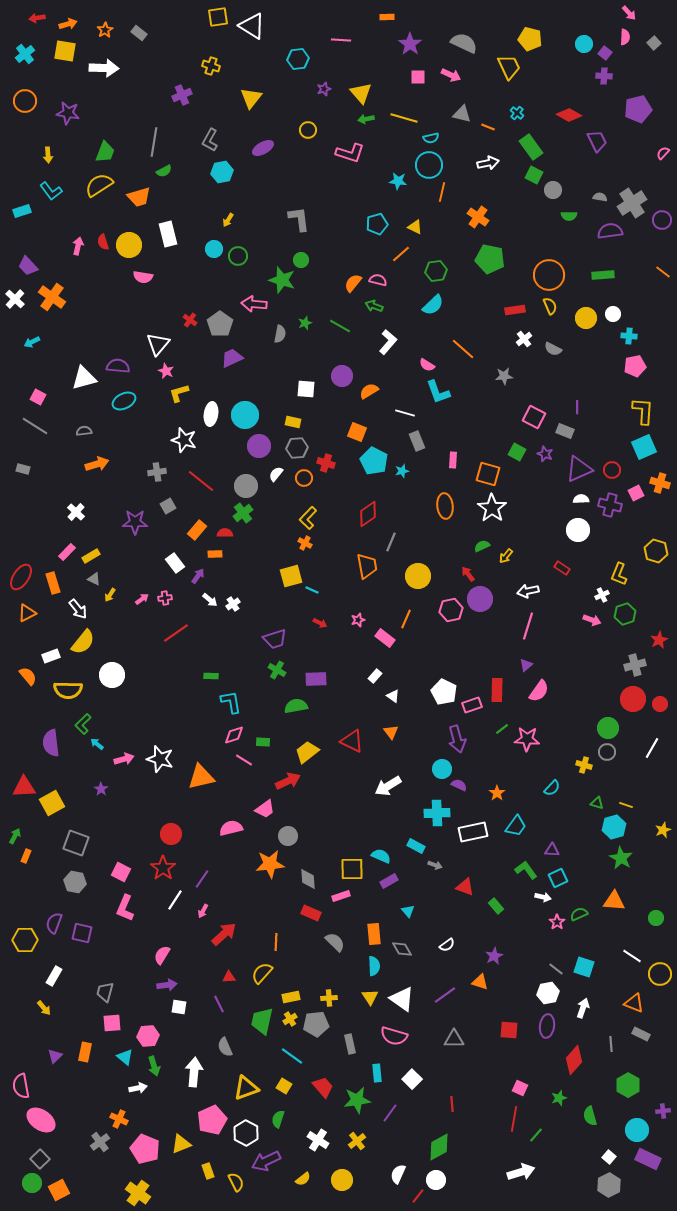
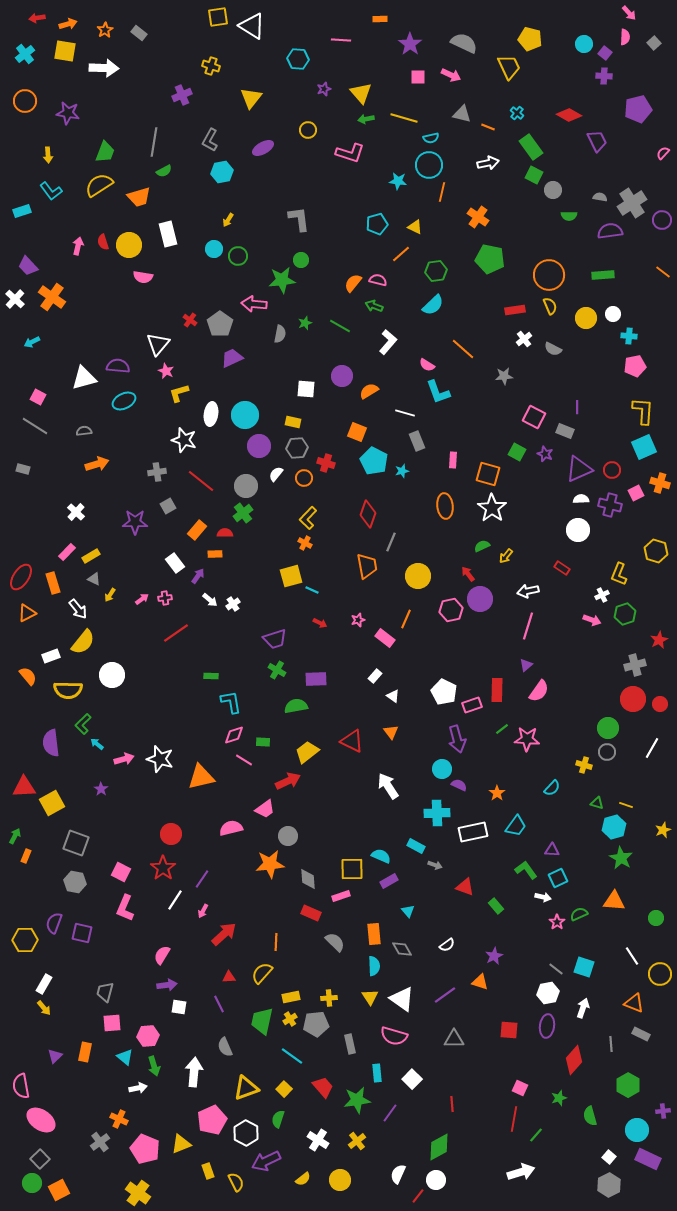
orange rectangle at (387, 17): moved 7 px left, 2 px down
cyan hexagon at (298, 59): rotated 10 degrees clockwise
green star at (282, 280): rotated 24 degrees counterclockwise
red diamond at (368, 514): rotated 36 degrees counterclockwise
white arrow at (388, 786): rotated 88 degrees clockwise
white line at (632, 956): rotated 24 degrees clockwise
white rectangle at (54, 976): moved 10 px left, 8 px down
yellow square at (284, 1086): moved 3 px down; rotated 14 degrees clockwise
yellow circle at (342, 1180): moved 2 px left
